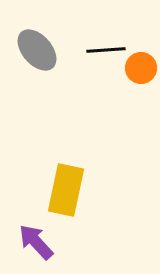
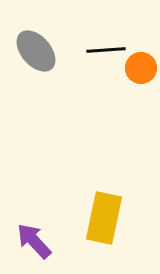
gray ellipse: moved 1 px left, 1 px down
yellow rectangle: moved 38 px right, 28 px down
purple arrow: moved 2 px left, 1 px up
